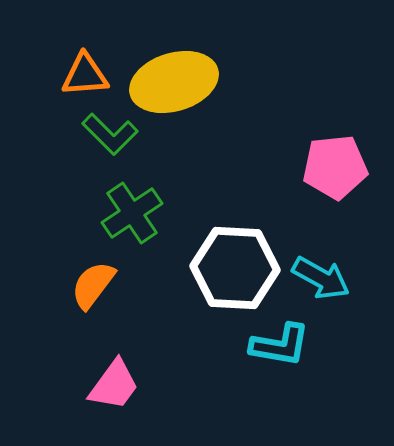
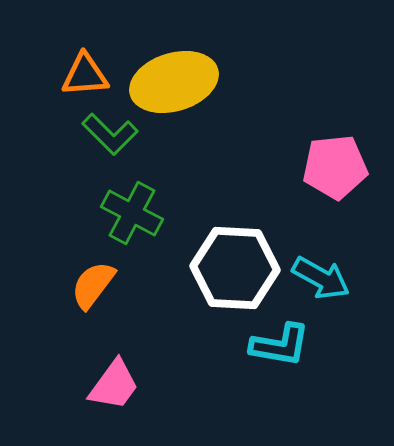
green cross: rotated 28 degrees counterclockwise
